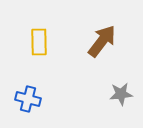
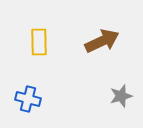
brown arrow: rotated 28 degrees clockwise
gray star: moved 2 px down; rotated 10 degrees counterclockwise
